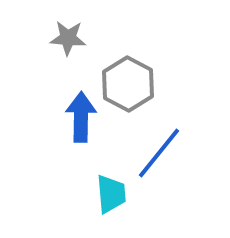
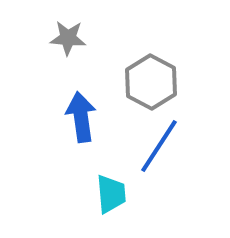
gray hexagon: moved 23 px right, 2 px up
blue arrow: rotated 9 degrees counterclockwise
blue line: moved 7 px up; rotated 6 degrees counterclockwise
